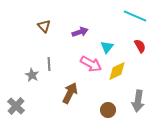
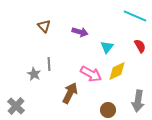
purple arrow: rotated 35 degrees clockwise
pink arrow: moved 10 px down
gray star: moved 2 px right, 1 px up
